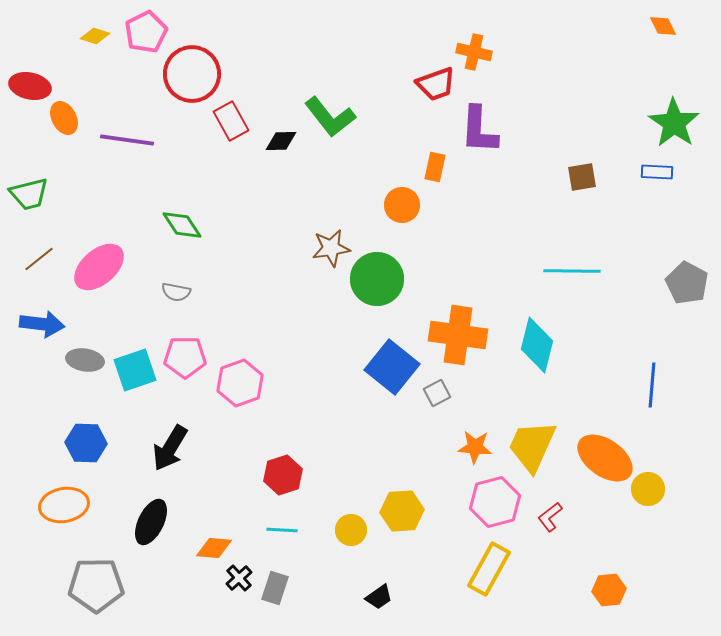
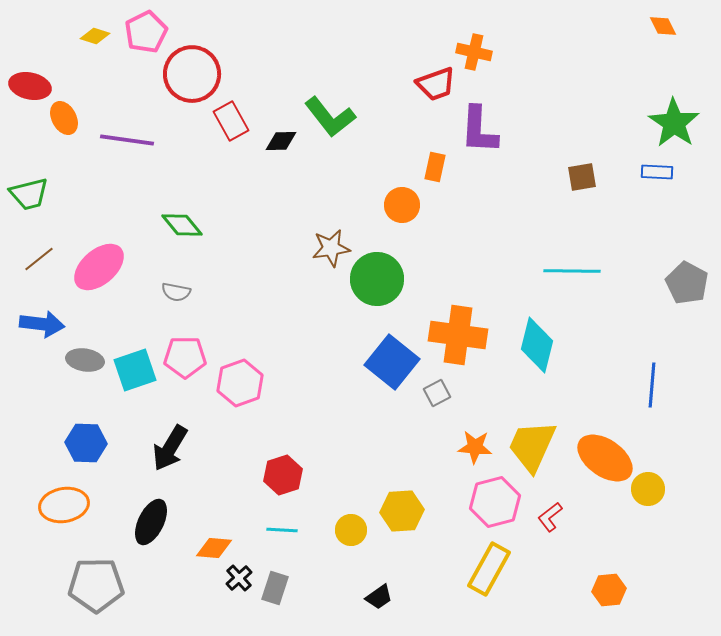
green diamond at (182, 225): rotated 6 degrees counterclockwise
blue square at (392, 367): moved 5 px up
